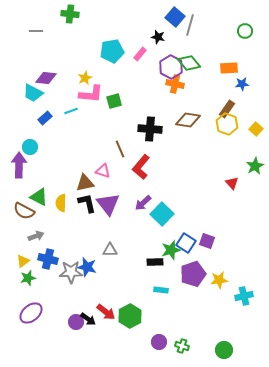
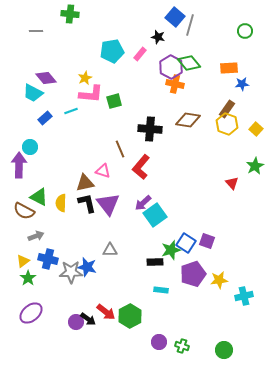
purple diamond at (46, 78): rotated 45 degrees clockwise
cyan square at (162, 214): moved 7 px left, 1 px down; rotated 10 degrees clockwise
green star at (28, 278): rotated 21 degrees counterclockwise
